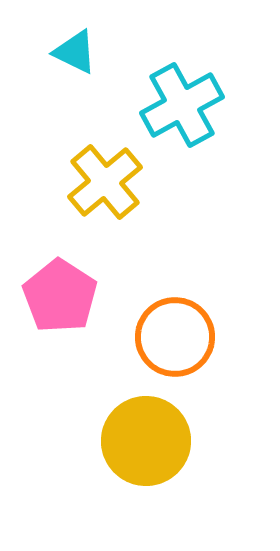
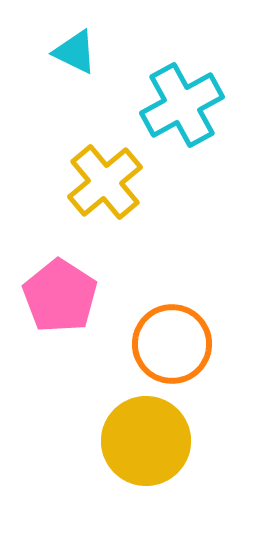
orange circle: moved 3 px left, 7 px down
